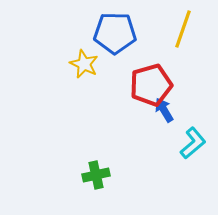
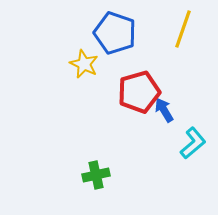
blue pentagon: rotated 18 degrees clockwise
red pentagon: moved 12 px left, 7 px down
